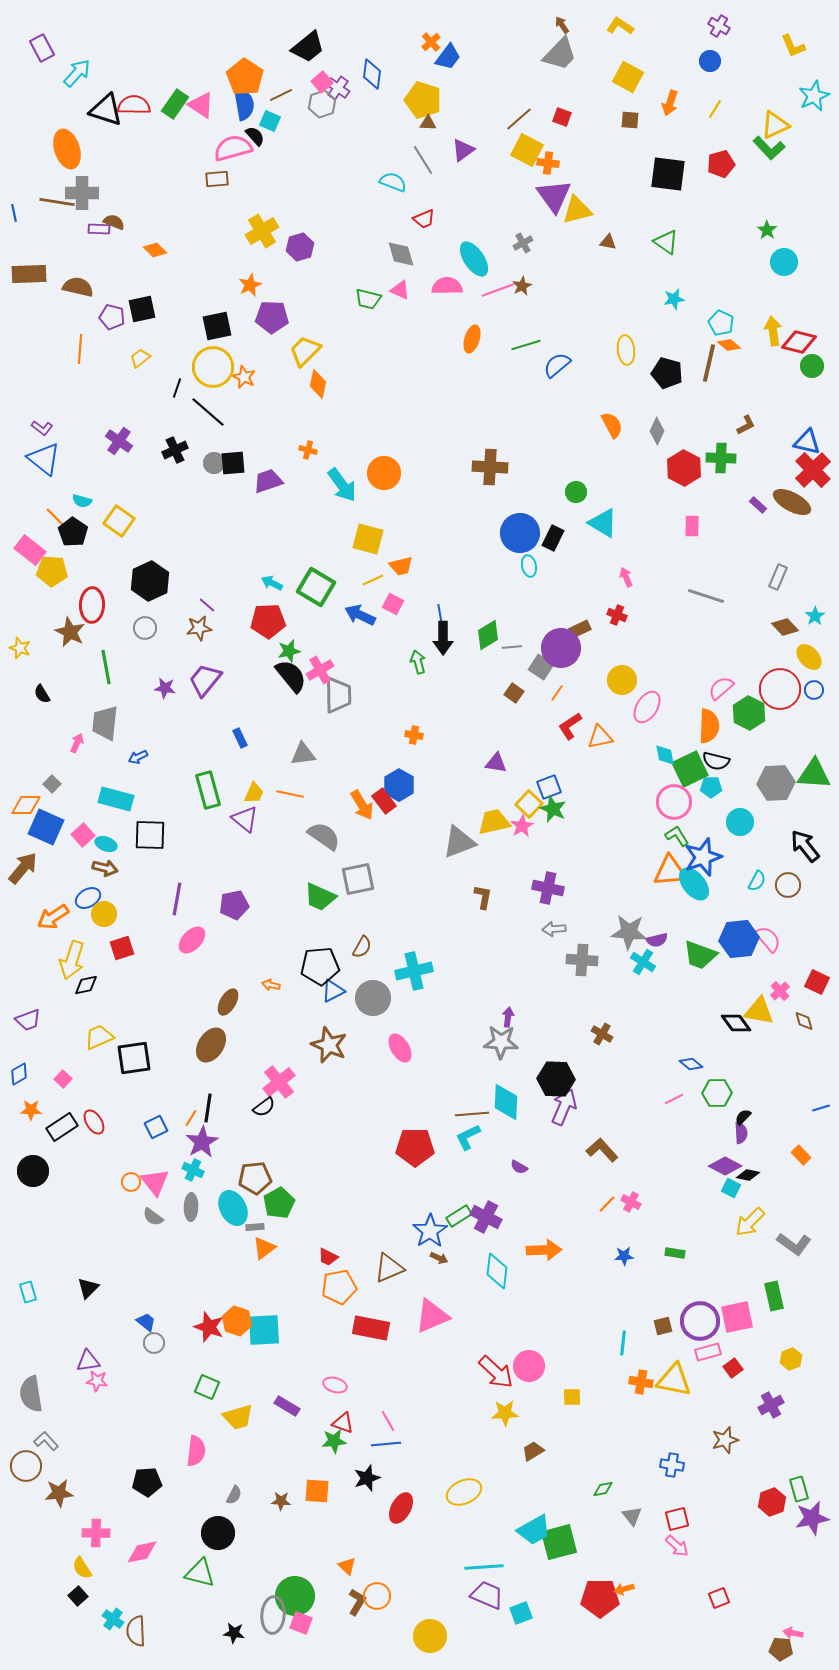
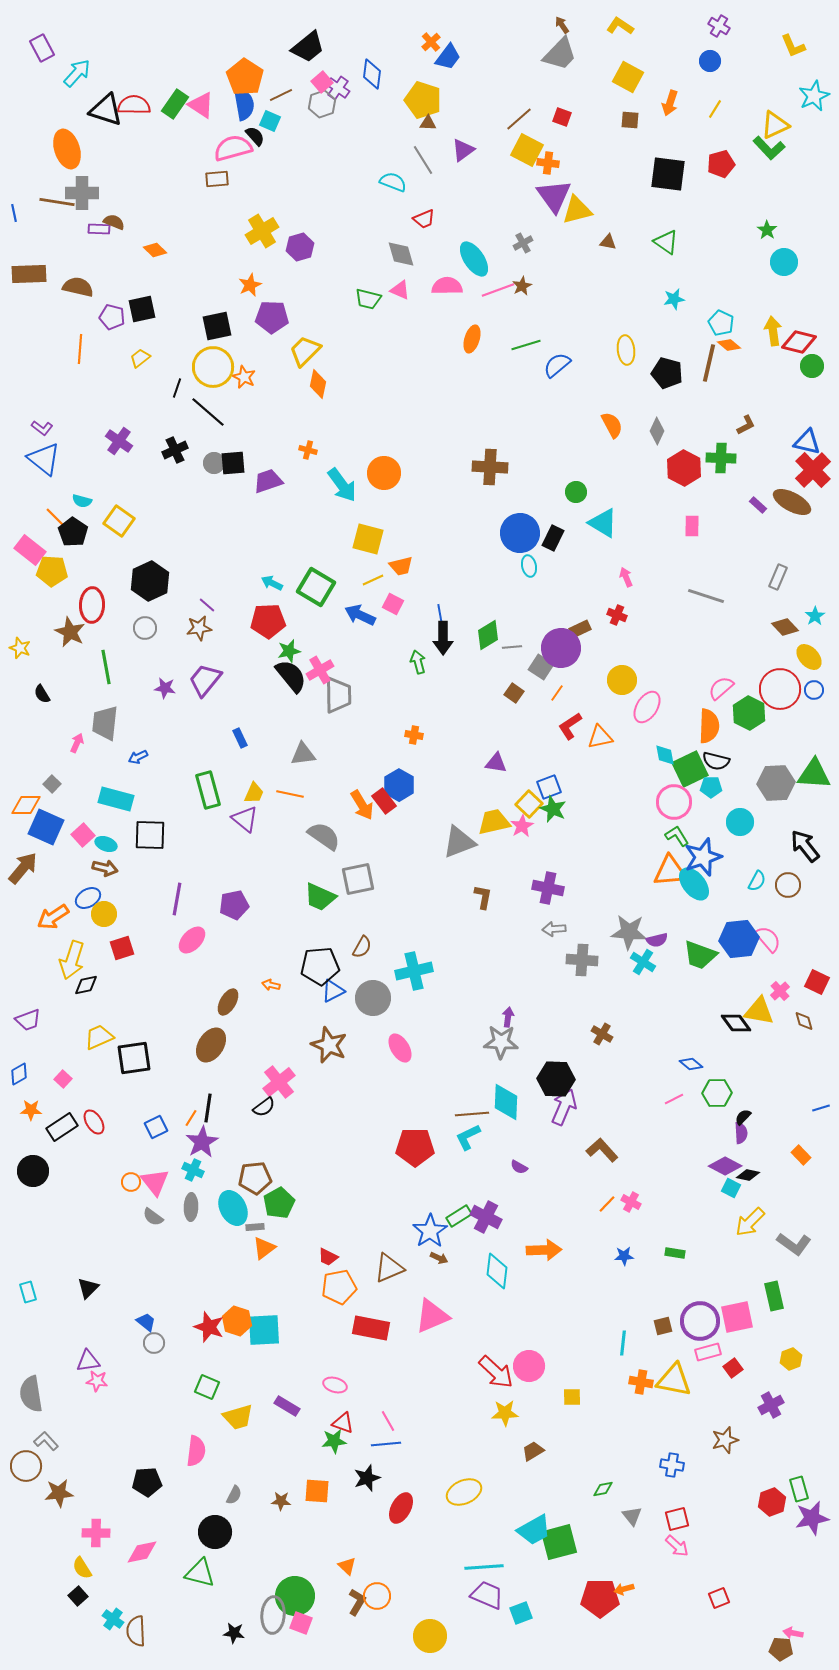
black circle at (218, 1533): moved 3 px left, 1 px up
